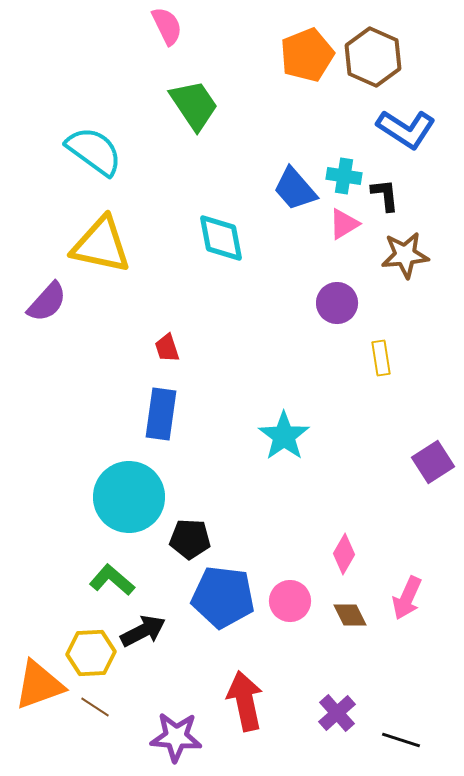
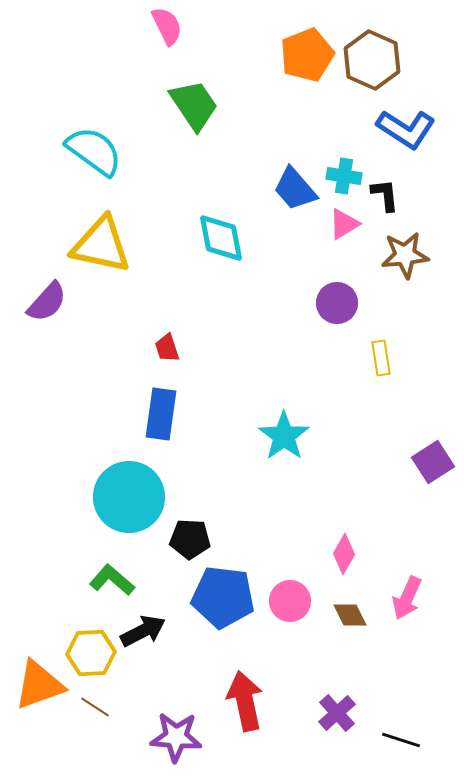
brown hexagon: moved 1 px left, 3 px down
